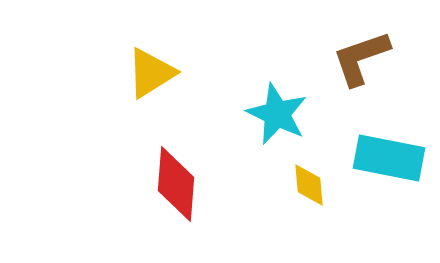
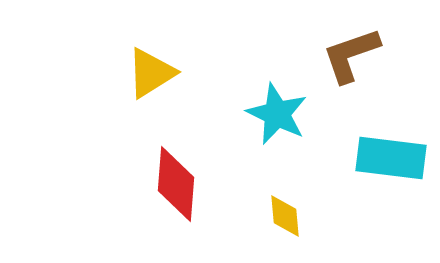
brown L-shape: moved 10 px left, 3 px up
cyan rectangle: moved 2 px right; rotated 4 degrees counterclockwise
yellow diamond: moved 24 px left, 31 px down
